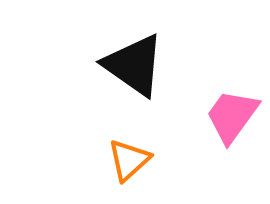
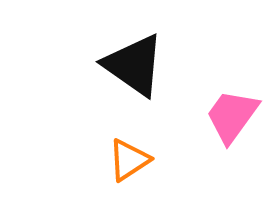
orange triangle: rotated 9 degrees clockwise
